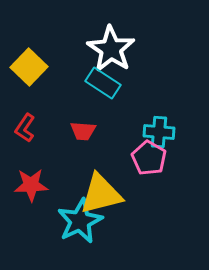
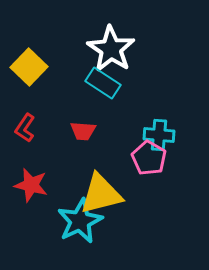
cyan cross: moved 3 px down
red star: rotated 16 degrees clockwise
